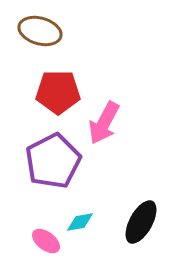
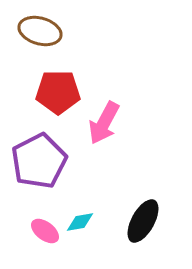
purple pentagon: moved 14 px left
black ellipse: moved 2 px right, 1 px up
pink ellipse: moved 1 px left, 10 px up
